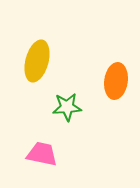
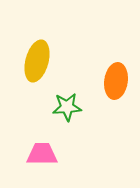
pink trapezoid: rotated 12 degrees counterclockwise
